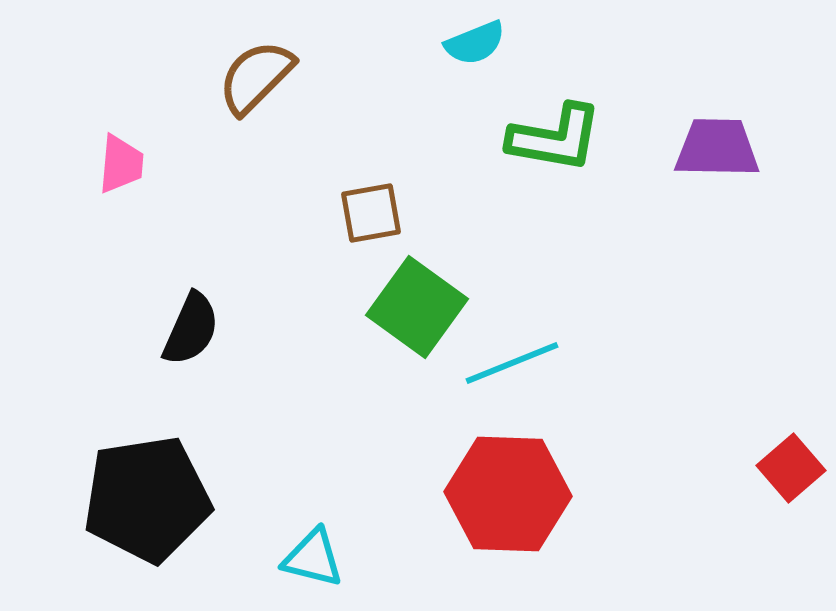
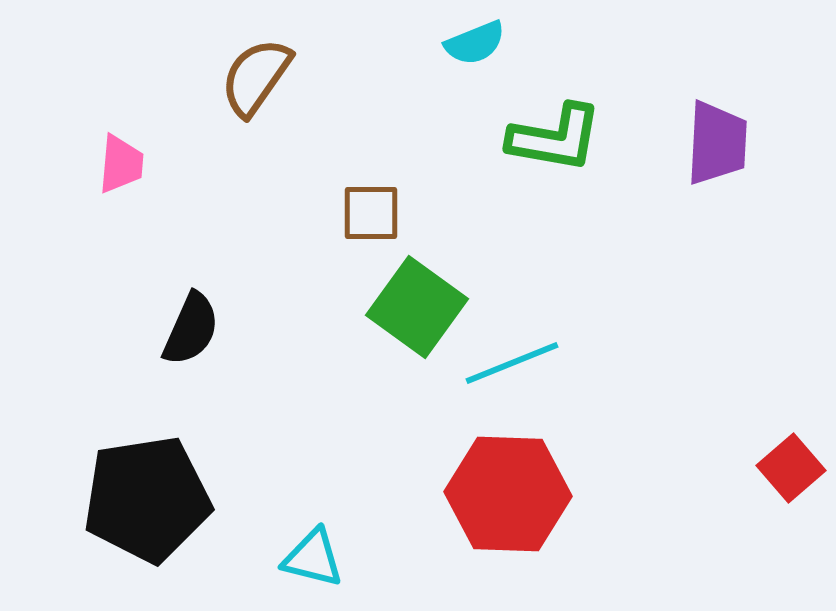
brown semicircle: rotated 10 degrees counterclockwise
purple trapezoid: moved 5 px up; rotated 92 degrees clockwise
brown square: rotated 10 degrees clockwise
